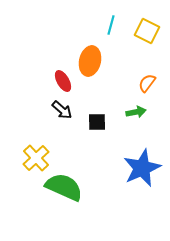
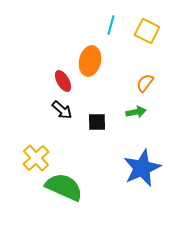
orange semicircle: moved 2 px left
